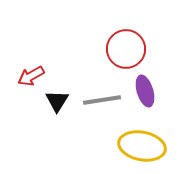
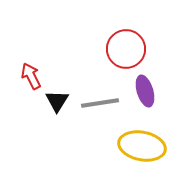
red arrow: rotated 92 degrees clockwise
gray line: moved 2 px left, 3 px down
